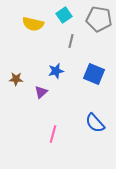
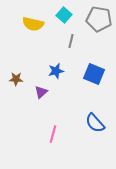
cyan square: rotated 14 degrees counterclockwise
